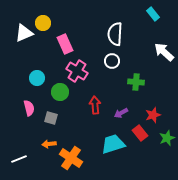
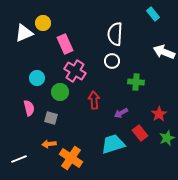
white arrow: rotated 20 degrees counterclockwise
pink cross: moved 2 px left
red arrow: moved 1 px left, 5 px up
red star: moved 6 px right, 1 px up; rotated 14 degrees counterclockwise
